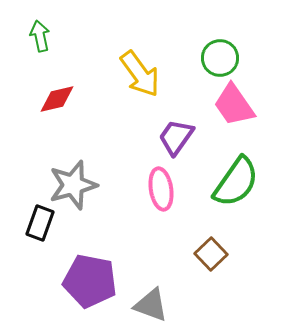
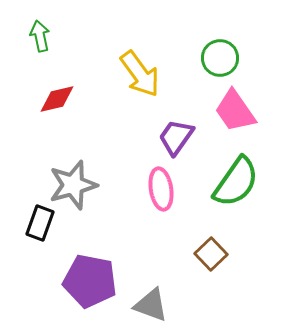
pink trapezoid: moved 1 px right, 6 px down
